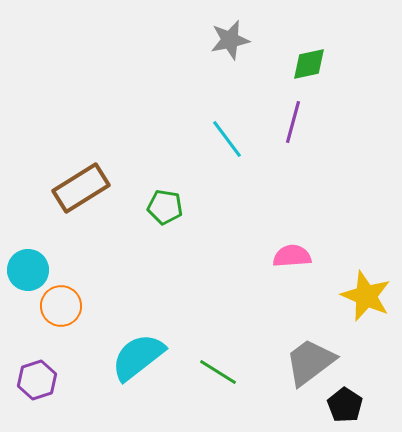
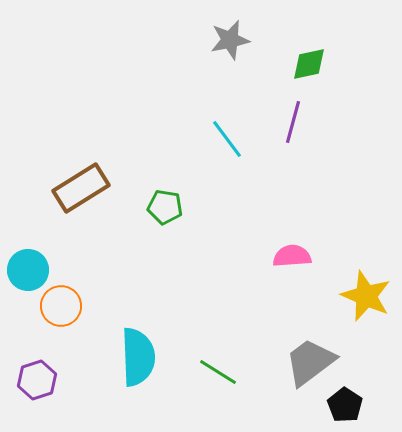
cyan semicircle: rotated 126 degrees clockwise
